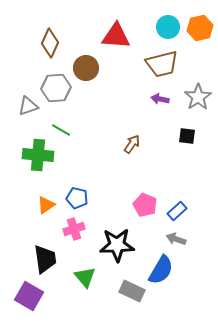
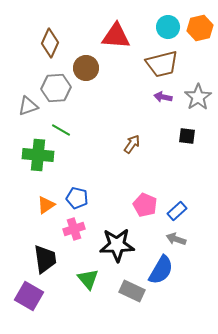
purple arrow: moved 3 px right, 2 px up
green triangle: moved 3 px right, 2 px down
